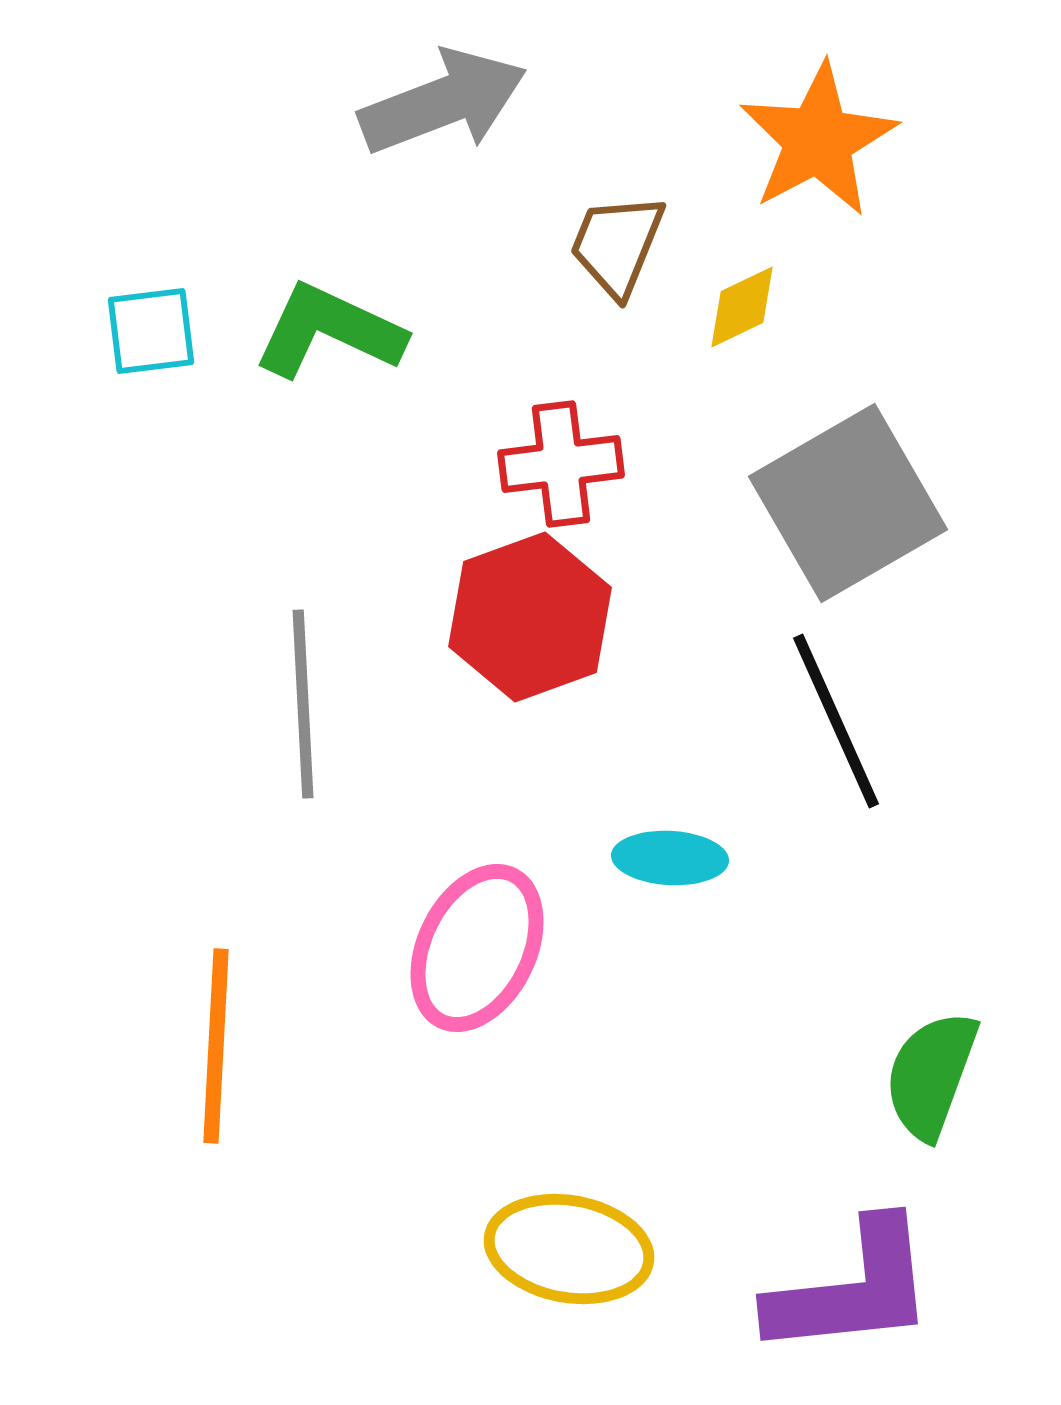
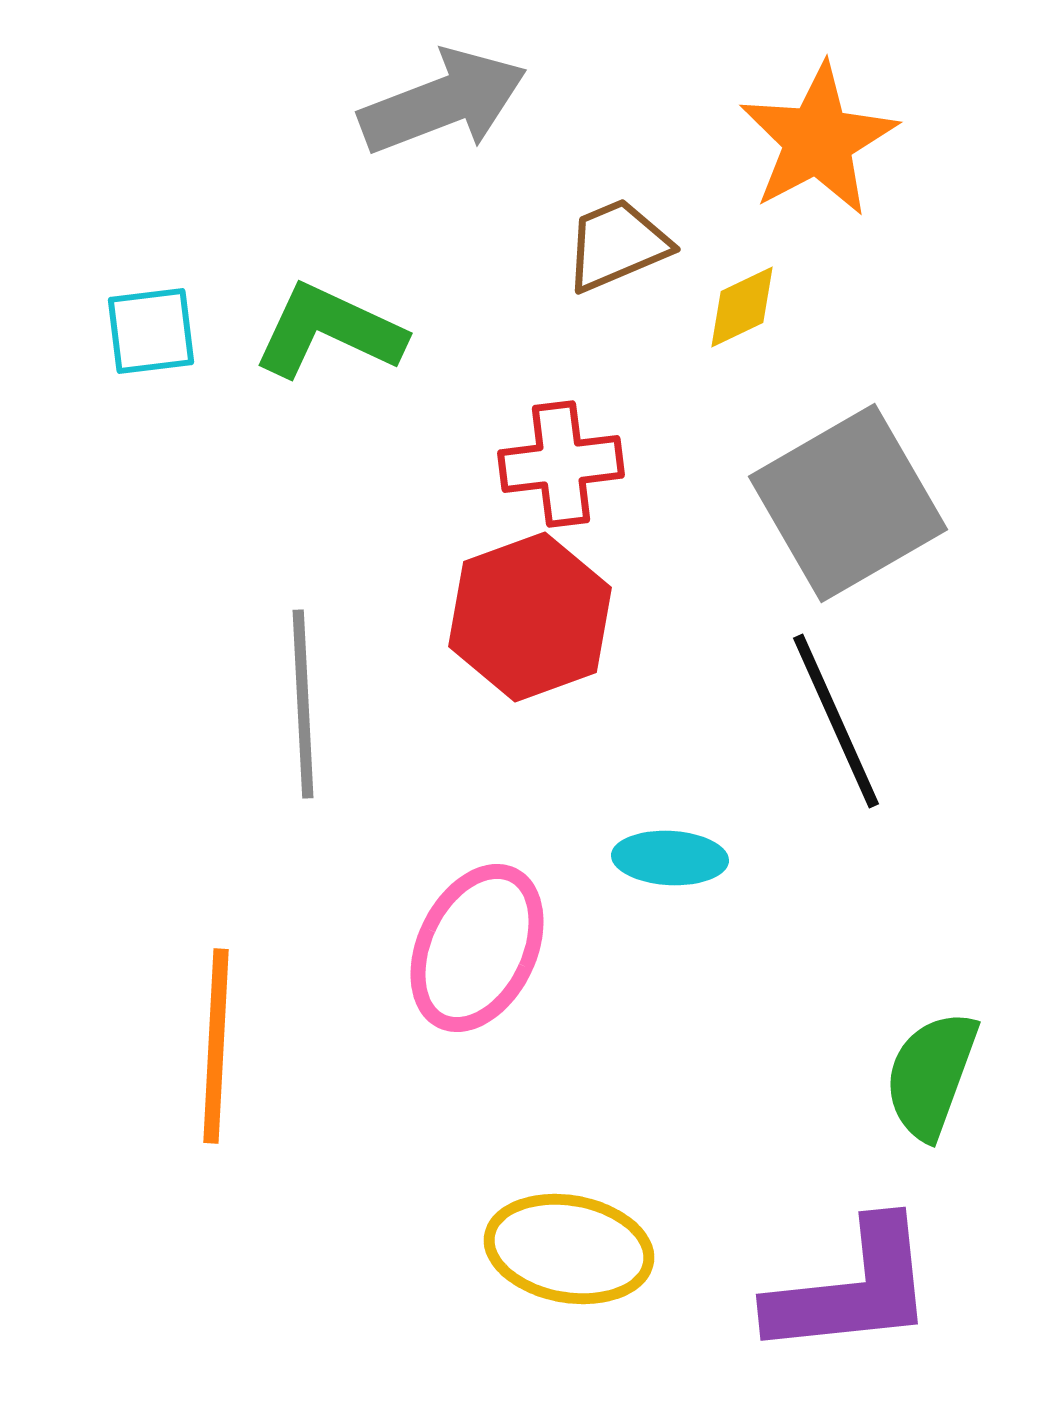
brown trapezoid: rotated 45 degrees clockwise
